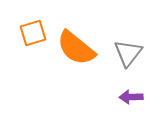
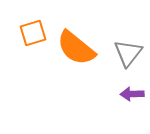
purple arrow: moved 1 px right, 3 px up
